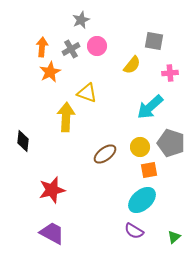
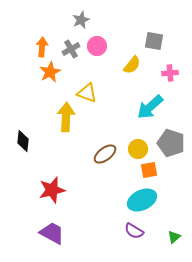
yellow circle: moved 2 px left, 2 px down
cyan ellipse: rotated 16 degrees clockwise
